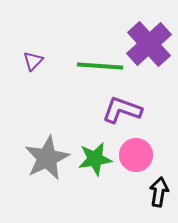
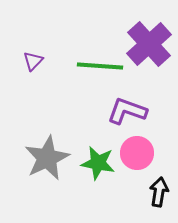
purple L-shape: moved 5 px right, 1 px down
pink circle: moved 1 px right, 2 px up
green star: moved 3 px right, 4 px down; rotated 20 degrees clockwise
